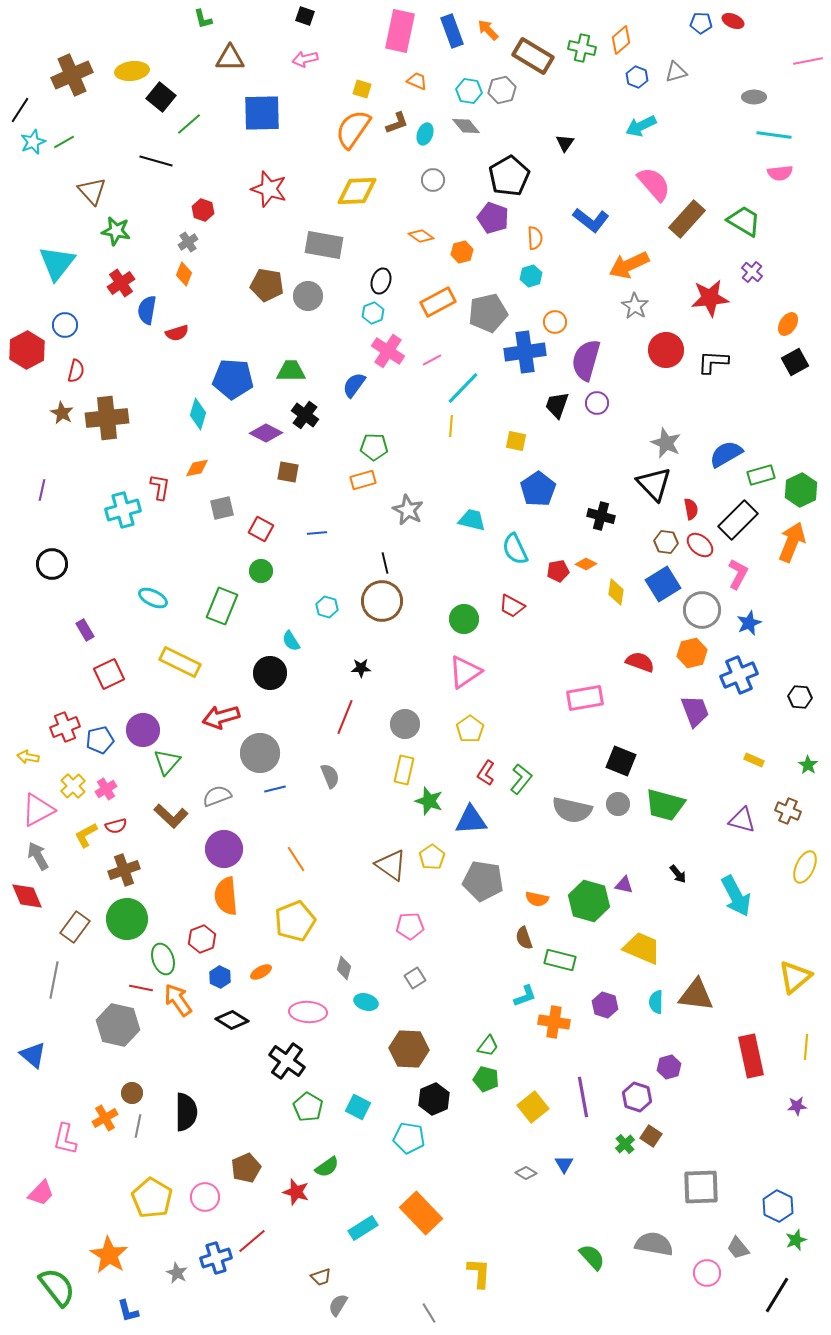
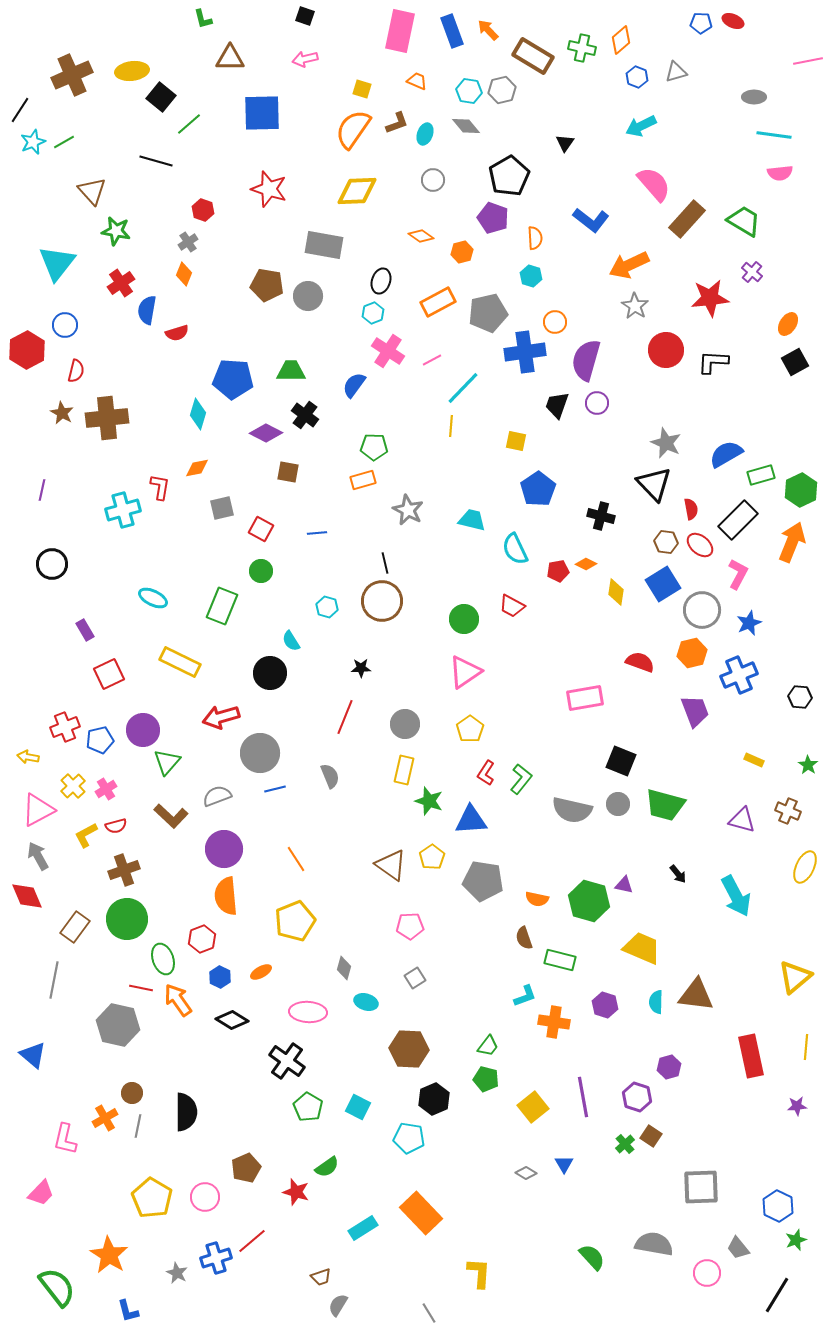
cyan hexagon at (531, 276): rotated 25 degrees counterclockwise
